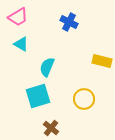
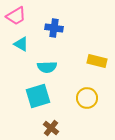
pink trapezoid: moved 2 px left, 1 px up
blue cross: moved 15 px left, 6 px down; rotated 18 degrees counterclockwise
yellow rectangle: moved 5 px left
cyan semicircle: rotated 114 degrees counterclockwise
yellow circle: moved 3 px right, 1 px up
